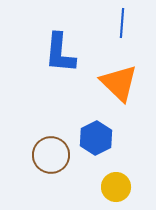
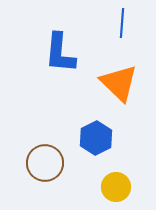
brown circle: moved 6 px left, 8 px down
